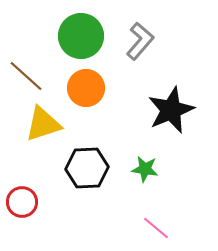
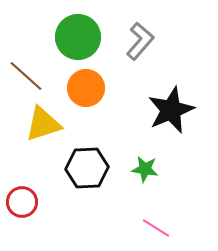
green circle: moved 3 px left, 1 px down
pink line: rotated 8 degrees counterclockwise
